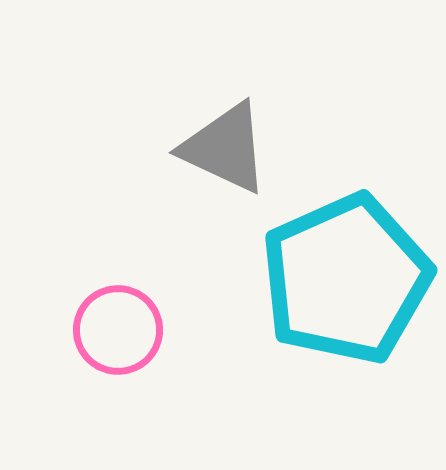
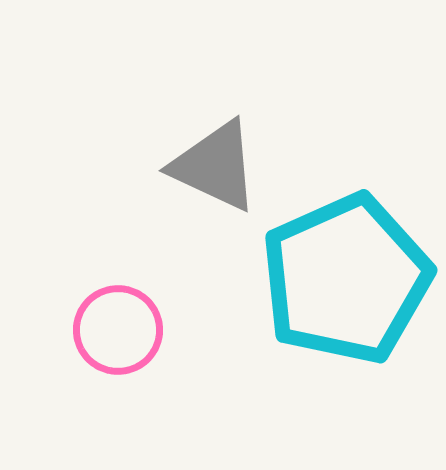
gray triangle: moved 10 px left, 18 px down
